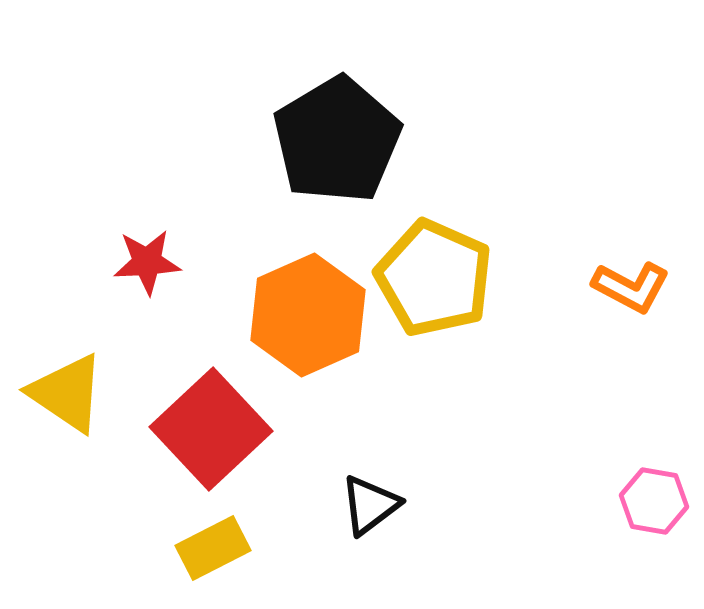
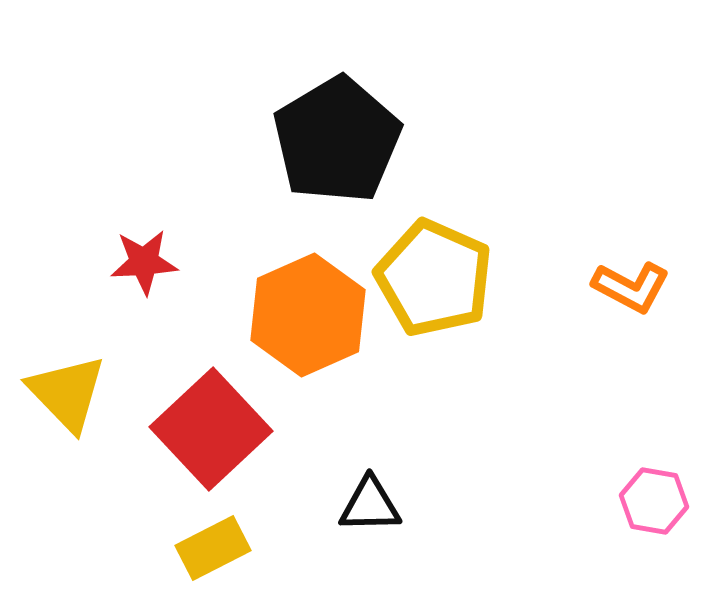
red star: moved 3 px left
yellow triangle: rotated 12 degrees clockwise
black triangle: rotated 36 degrees clockwise
